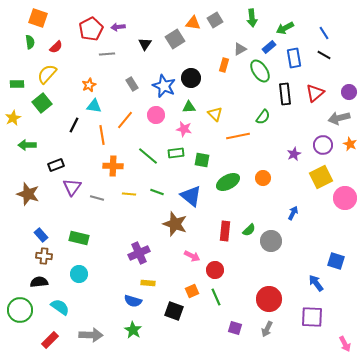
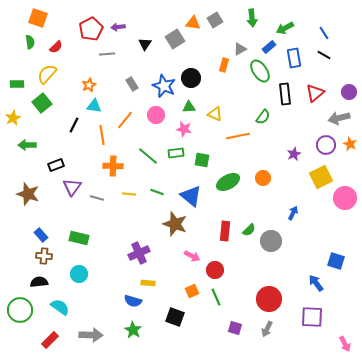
yellow triangle at (215, 114): rotated 21 degrees counterclockwise
purple circle at (323, 145): moved 3 px right
black square at (174, 311): moved 1 px right, 6 px down
